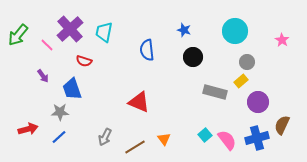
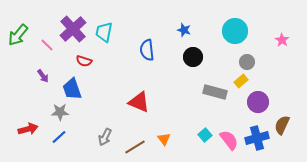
purple cross: moved 3 px right
pink semicircle: moved 2 px right
